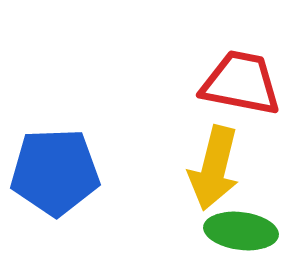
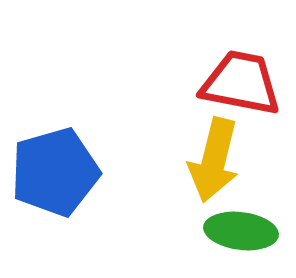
yellow arrow: moved 8 px up
blue pentagon: rotated 14 degrees counterclockwise
